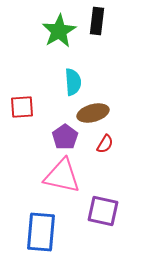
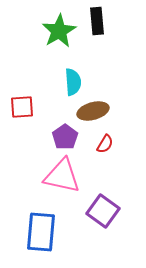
black rectangle: rotated 12 degrees counterclockwise
brown ellipse: moved 2 px up
purple square: rotated 24 degrees clockwise
